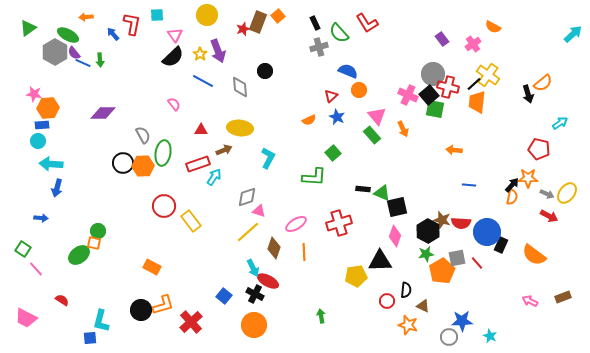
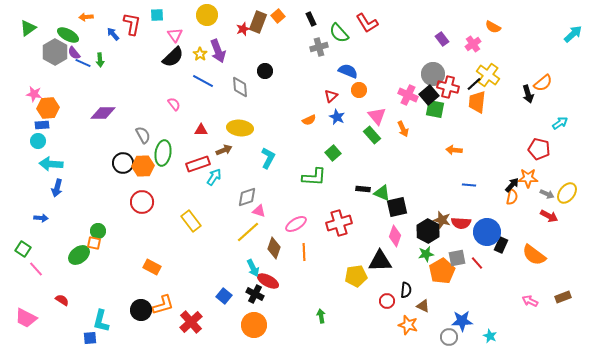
black rectangle at (315, 23): moved 4 px left, 4 px up
red circle at (164, 206): moved 22 px left, 4 px up
